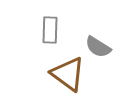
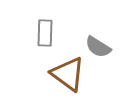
gray rectangle: moved 5 px left, 3 px down
